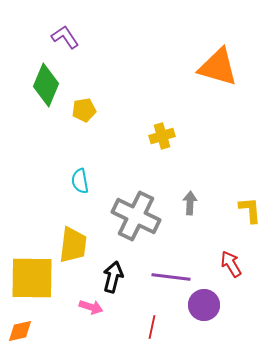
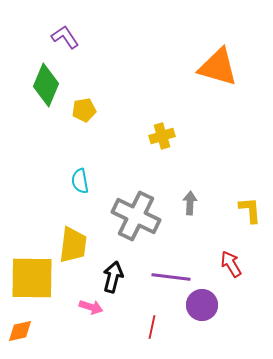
purple circle: moved 2 px left
